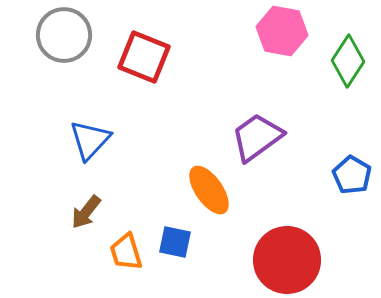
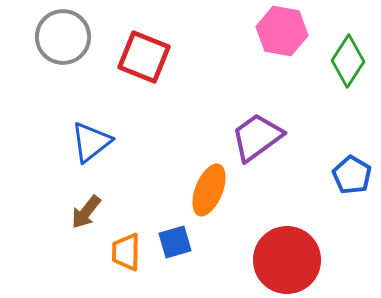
gray circle: moved 1 px left, 2 px down
blue triangle: moved 1 px right, 2 px down; rotated 9 degrees clockwise
orange ellipse: rotated 57 degrees clockwise
blue square: rotated 28 degrees counterclockwise
orange trapezoid: rotated 18 degrees clockwise
